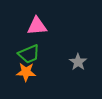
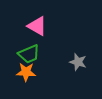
pink triangle: rotated 35 degrees clockwise
gray star: rotated 18 degrees counterclockwise
